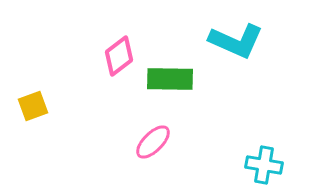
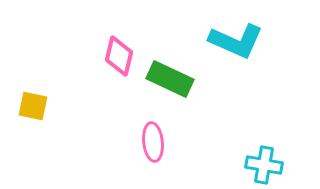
pink diamond: rotated 39 degrees counterclockwise
green rectangle: rotated 24 degrees clockwise
yellow square: rotated 32 degrees clockwise
pink ellipse: rotated 51 degrees counterclockwise
